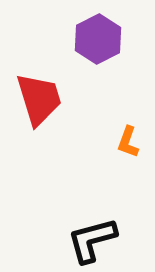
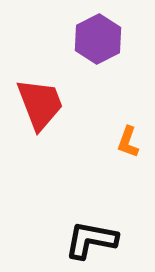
red trapezoid: moved 1 px right, 5 px down; rotated 4 degrees counterclockwise
black L-shape: moved 1 px left; rotated 26 degrees clockwise
